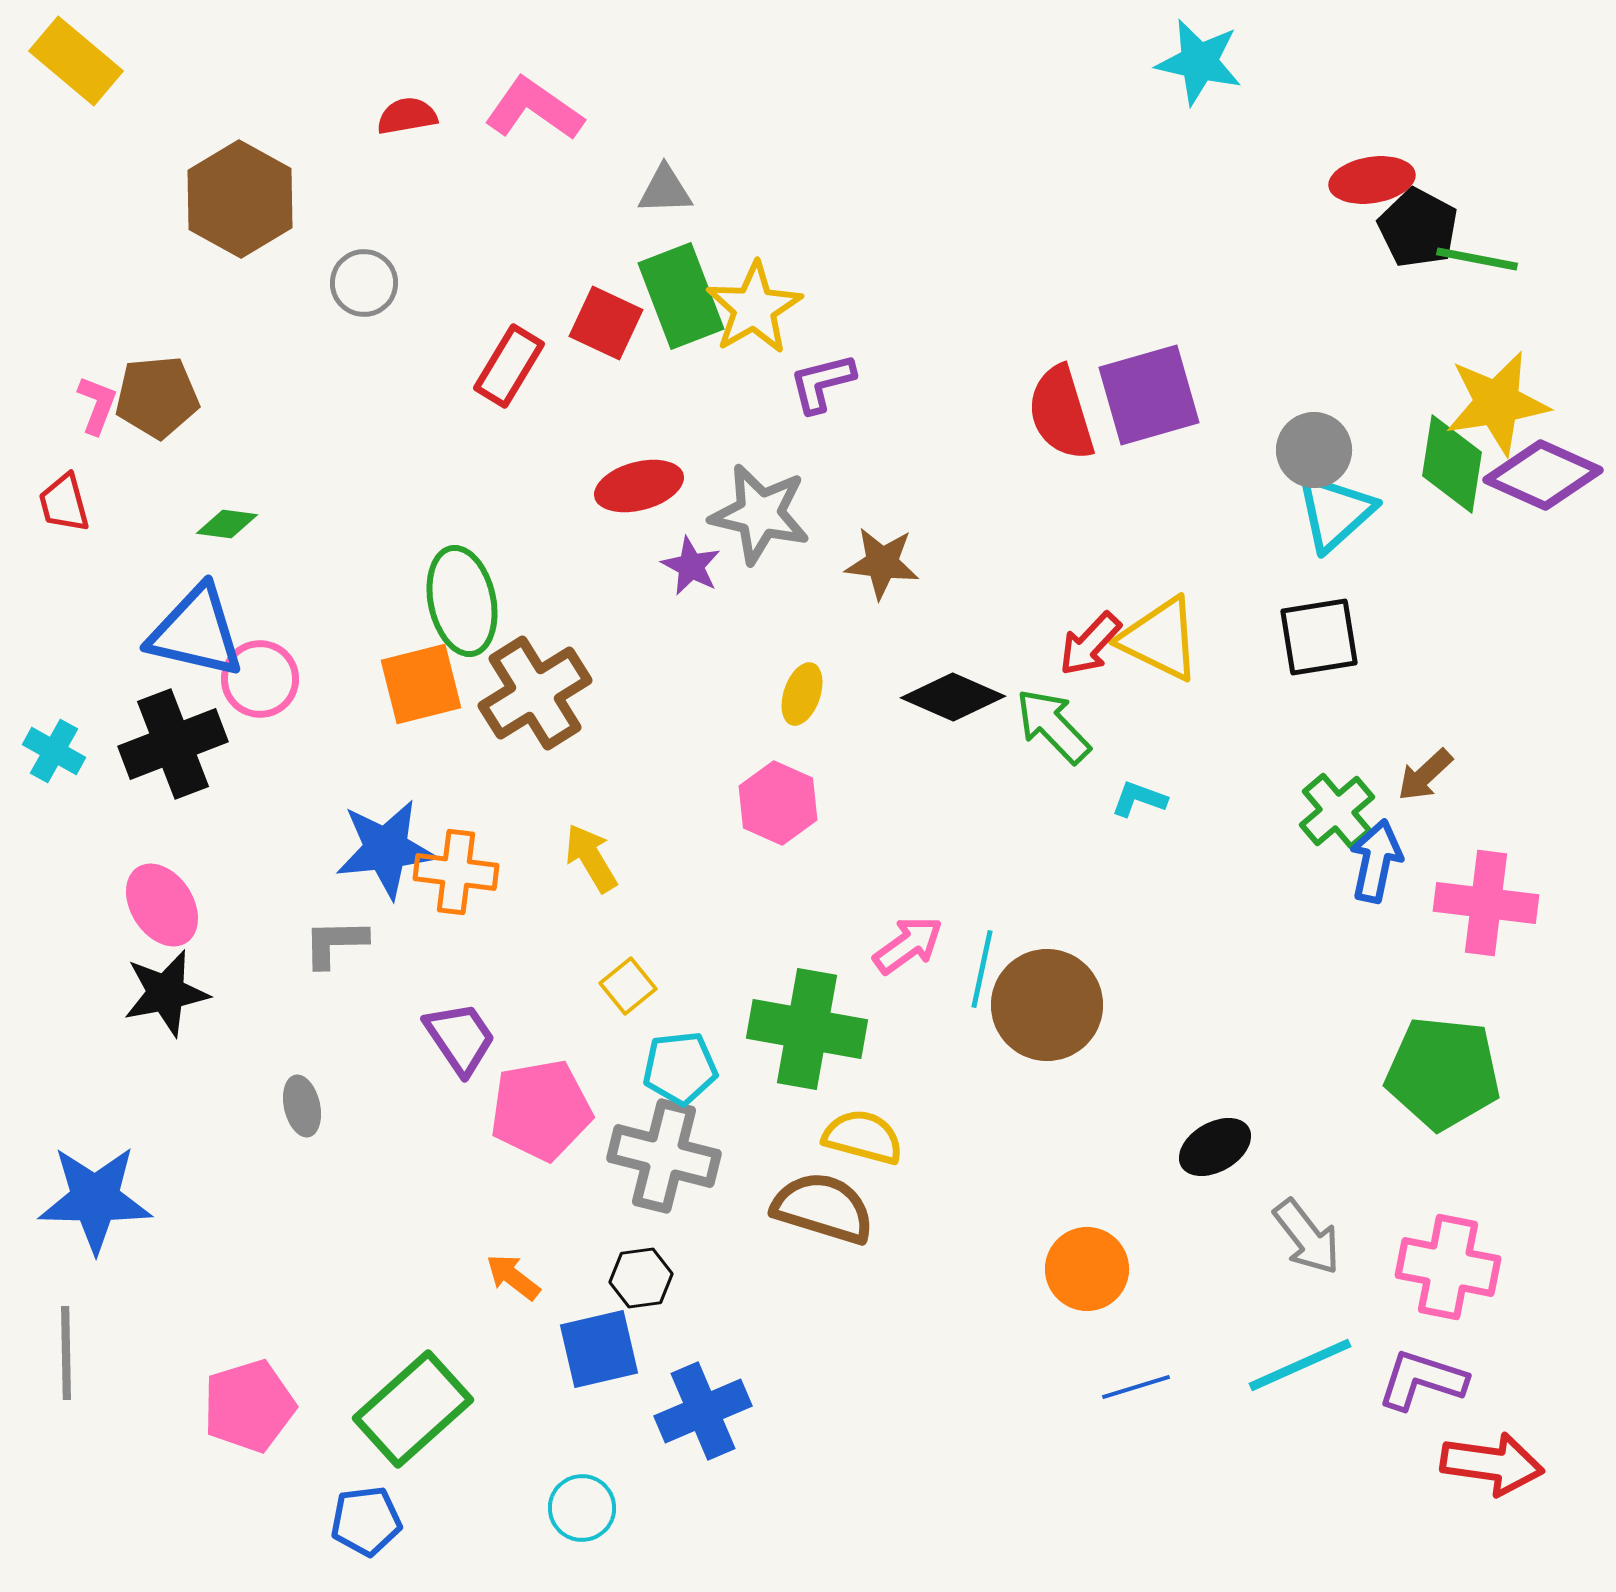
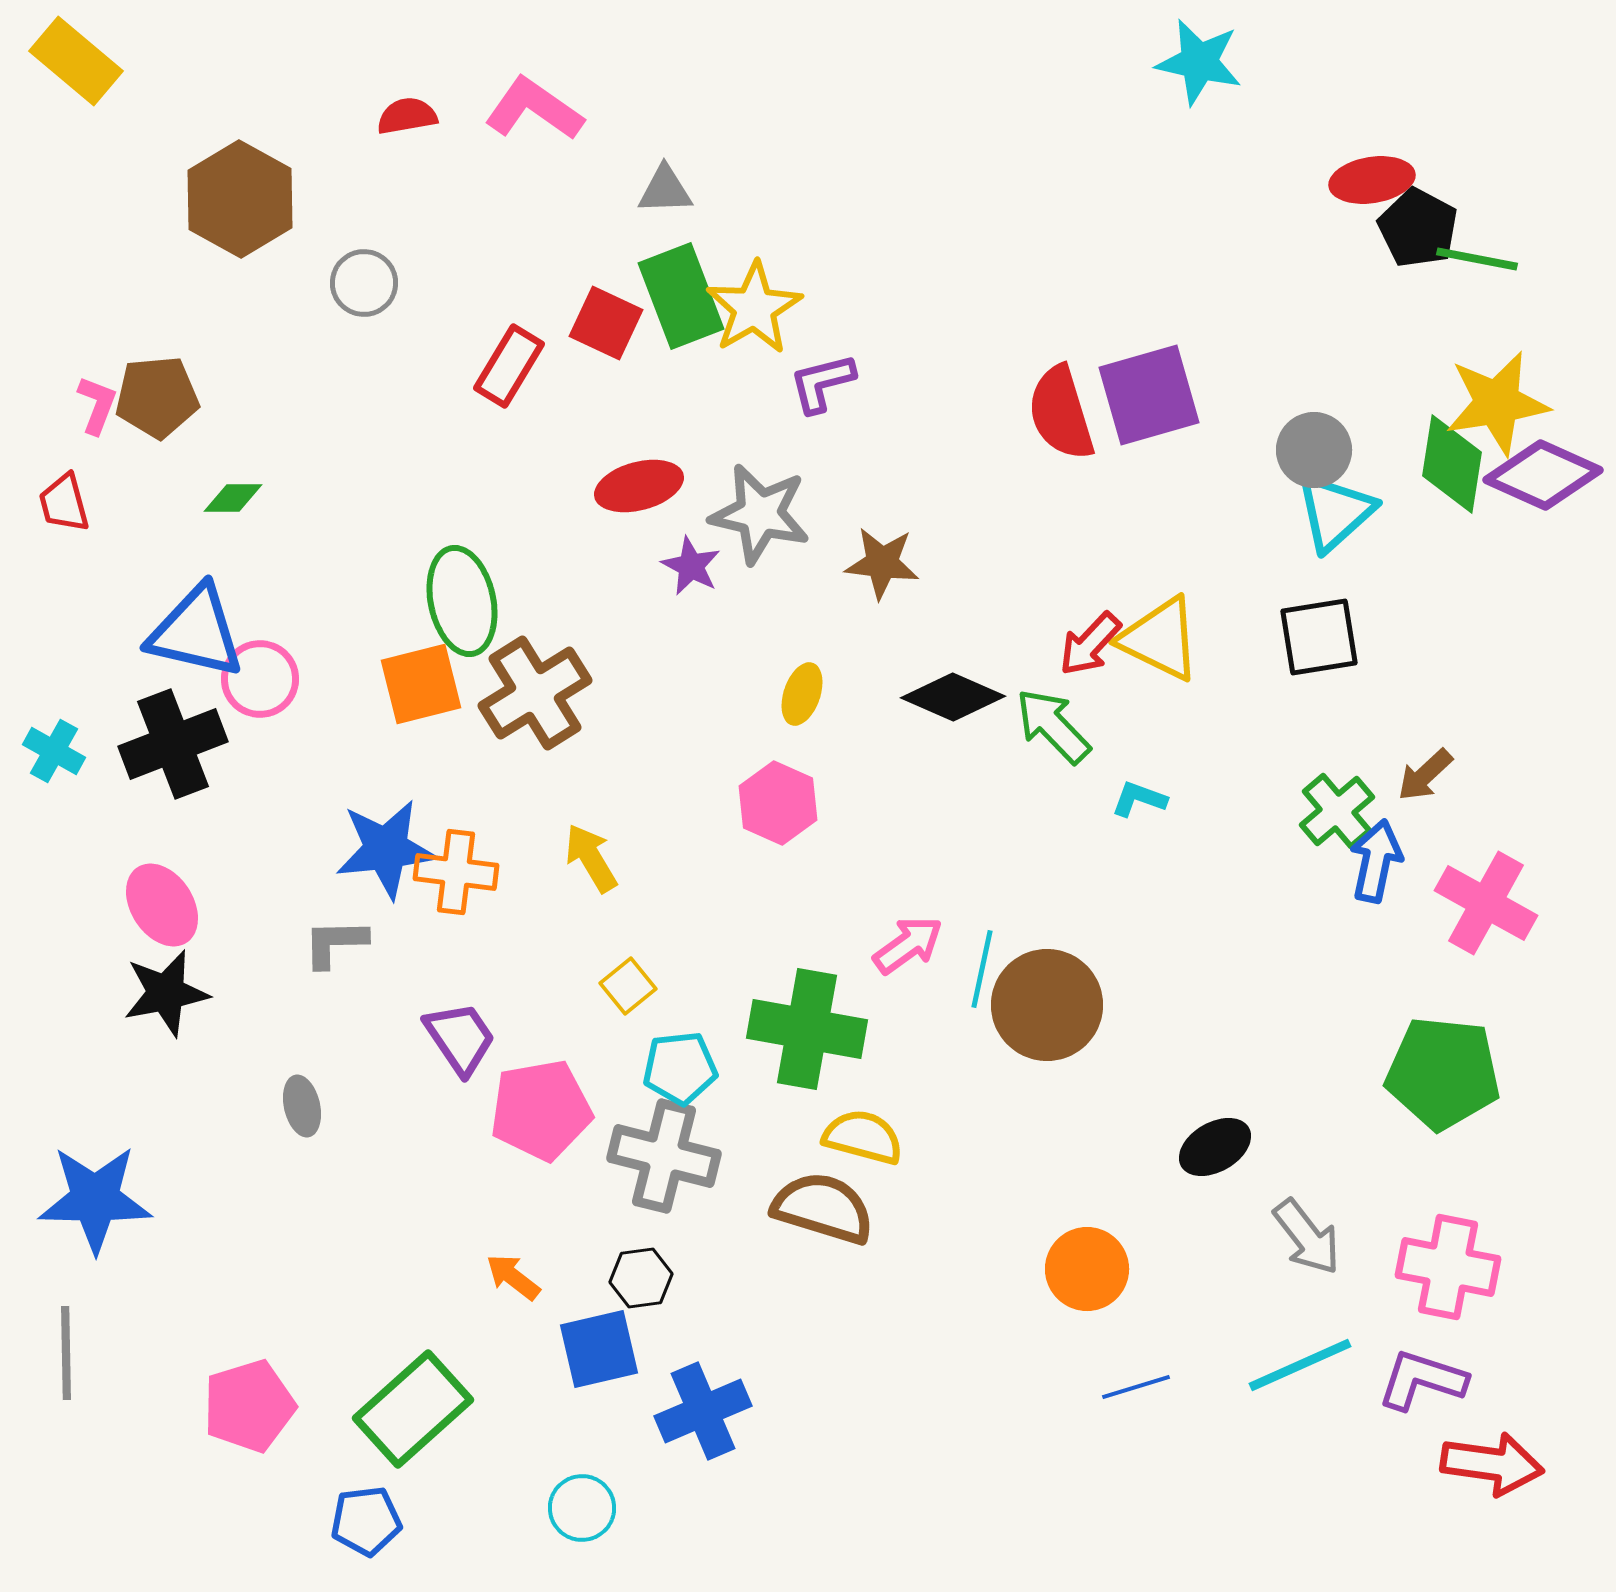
green diamond at (227, 524): moved 6 px right, 26 px up; rotated 8 degrees counterclockwise
pink cross at (1486, 903): rotated 22 degrees clockwise
